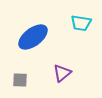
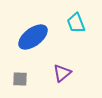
cyan trapezoid: moved 5 px left; rotated 60 degrees clockwise
gray square: moved 1 px up
